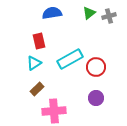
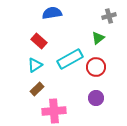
green triangle: moved 9 px right, 25 px down
red rectangle: rotated 35 degrees counterclockwise
cyan triangle: moved 1 px right, 2 px down
